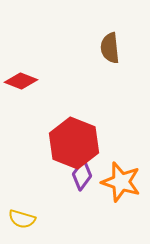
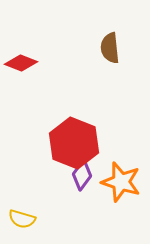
red diamond: moved 18 px up
